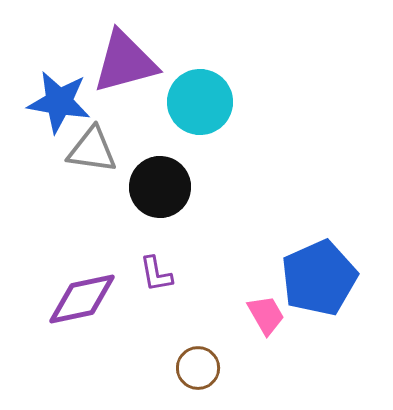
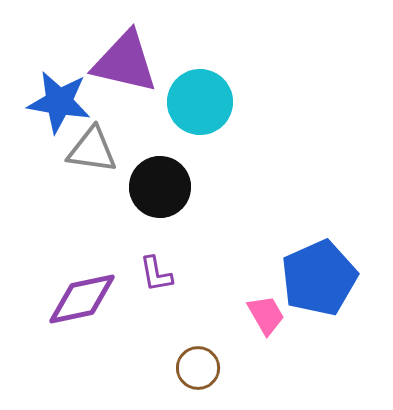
purple triangle: rotated 28 degrees clockwise
